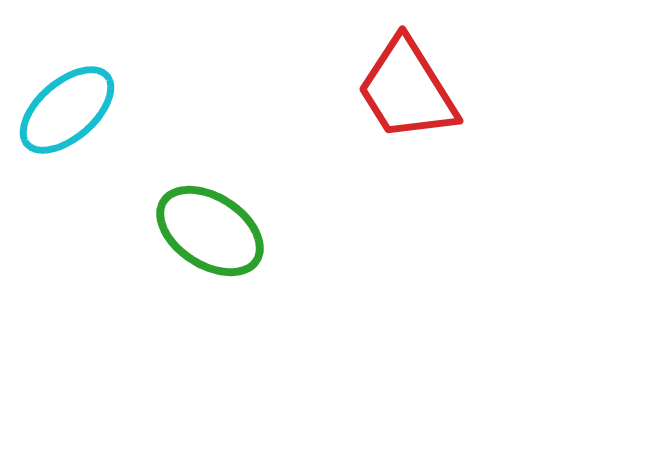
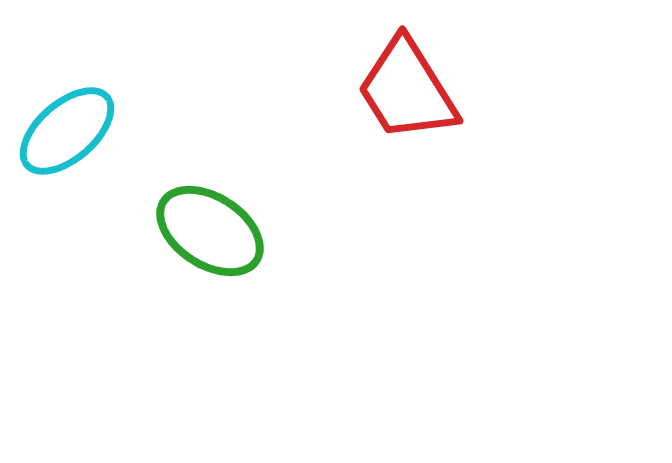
cyan ellipse: moved 21 px down
